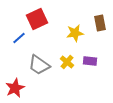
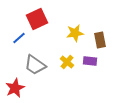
brown rectangle: moved 17 px down
gray trapezoid: moved 4 px left
